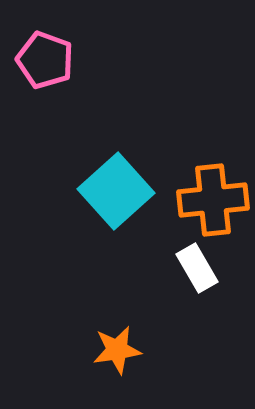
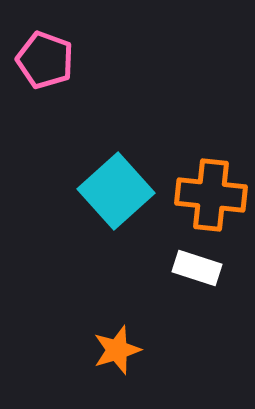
orange cross: moved 2 px left, 5 px up; rotated 12 degrees clockwise
white rectangle: rotated 42 degrees counterclockwise
orange star: rotated 9 degrees counterclockwise
